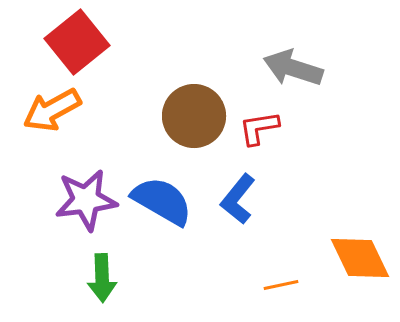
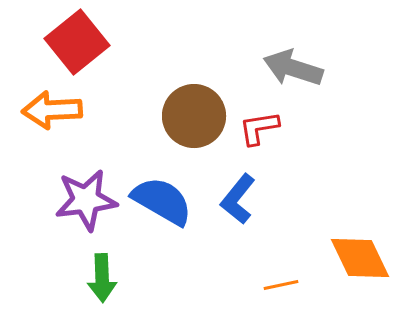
orange arrow: rotated 26 degrees clockwise
